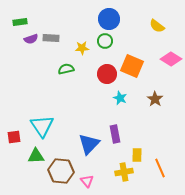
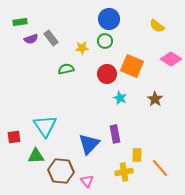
gray rectangle: rotated 49 degrees clockwise
cyan triangle: moved 3 px right
orange line: rotated 18 degrees counterclockwise
